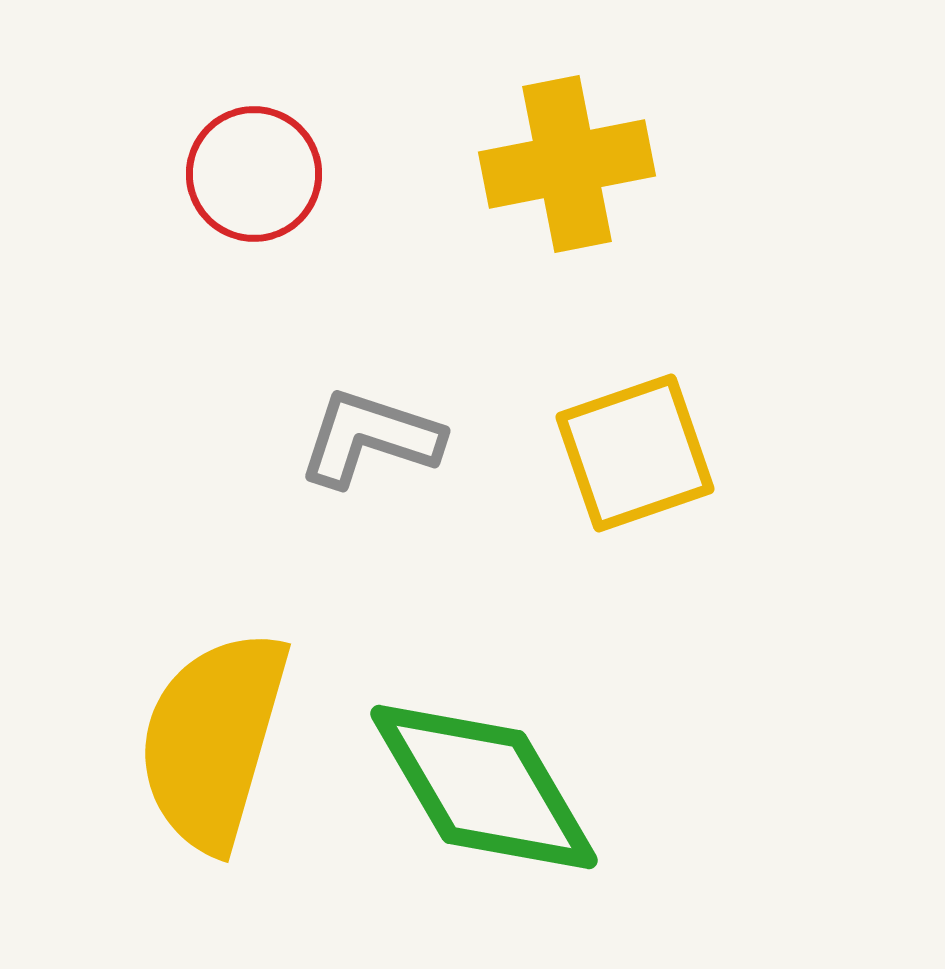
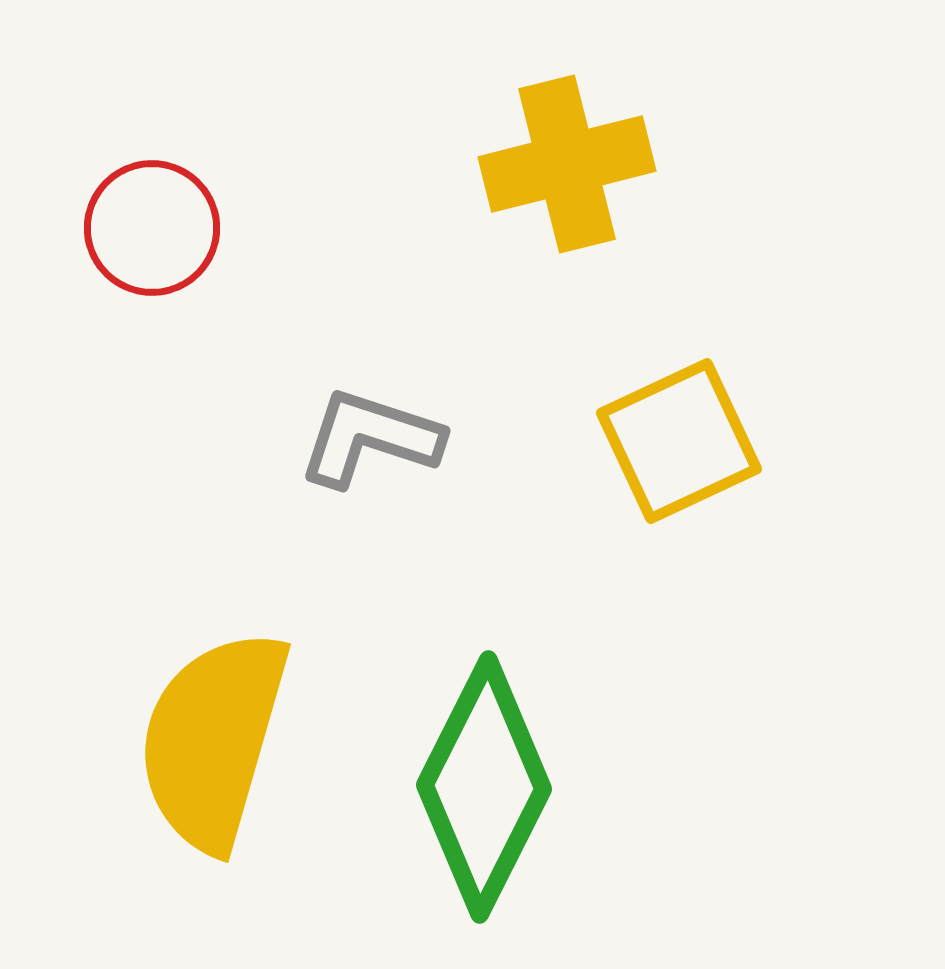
yellow cross: rotated 3 degrees counterclockwise
red circle: moved 102 px left, 54 px down
yellow square: moved 44 px right, 12 px up; rotated 6 degrees counterclockwise
green diamond: rotated 57 degrees clockwise
